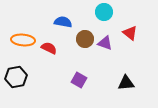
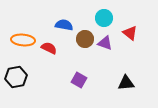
cyan circle: moved 6 px down
blue semicircle: moved 1 px right, 3 px down
